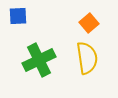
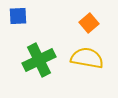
yellow semicircle: rotated 72 degrees counterclockwise
